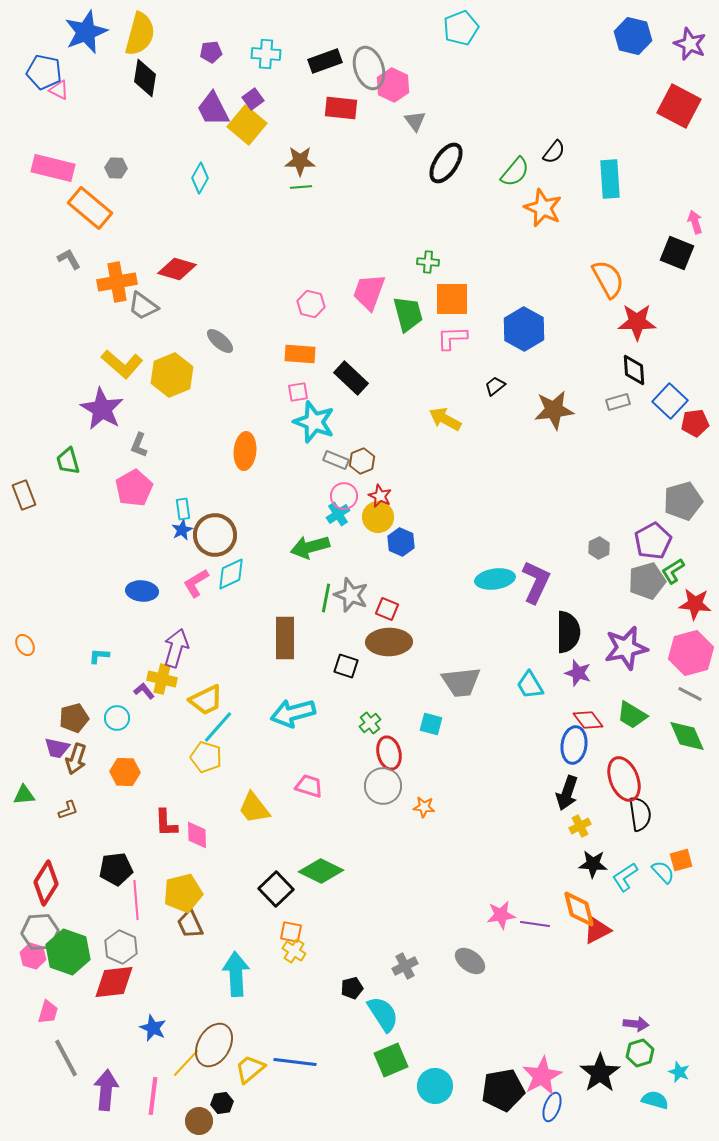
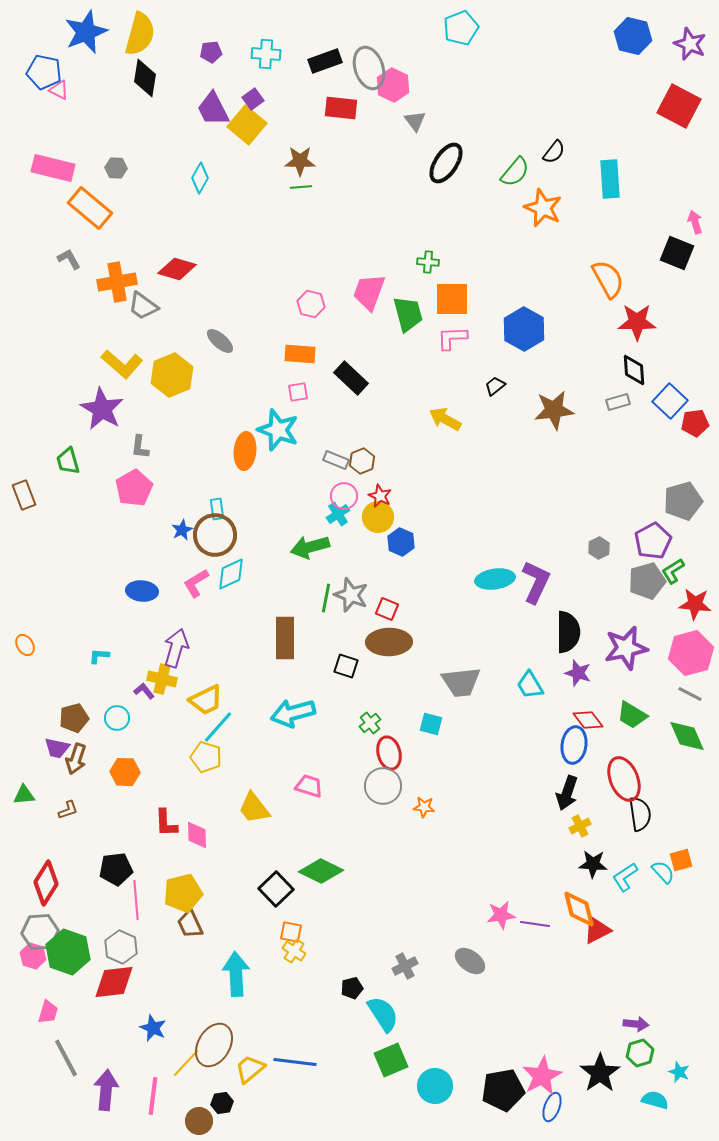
cyan star at (314, 422): moved 36 px left, 8 px down
gray L-shape at (139, 445): moved 1 px right, 2 px down; rotated 15 degrees counterclockwise
cyan rectangle at (183, 509): moved 34 px right
